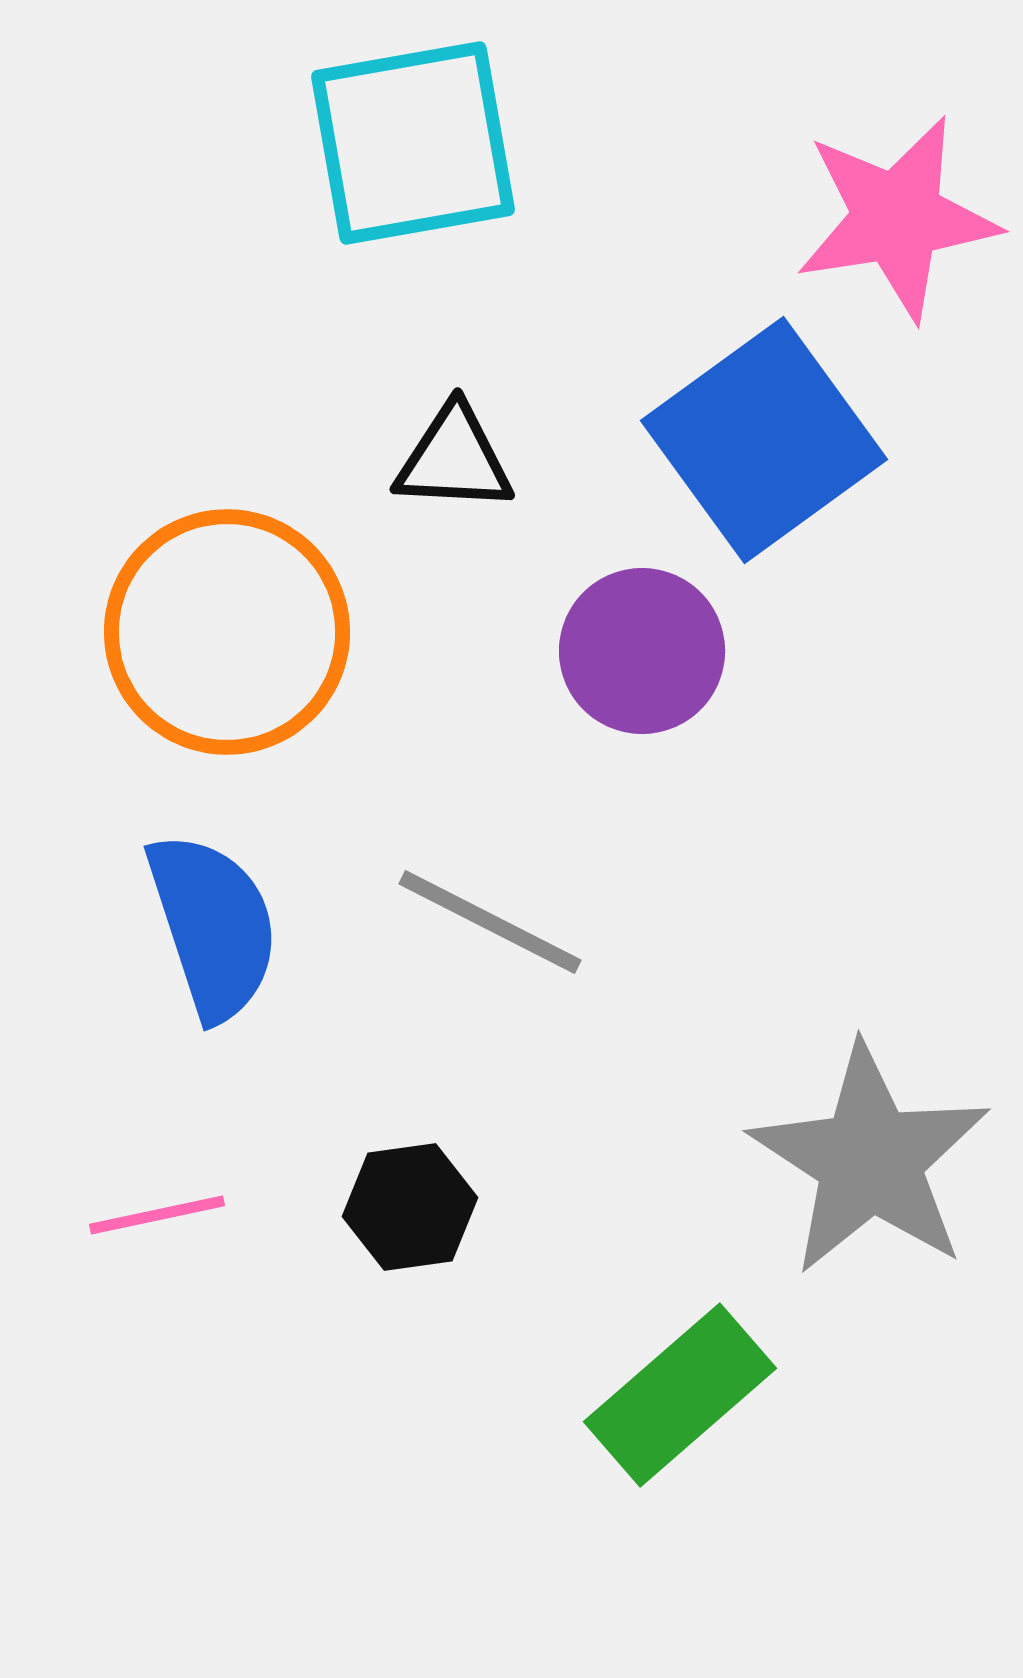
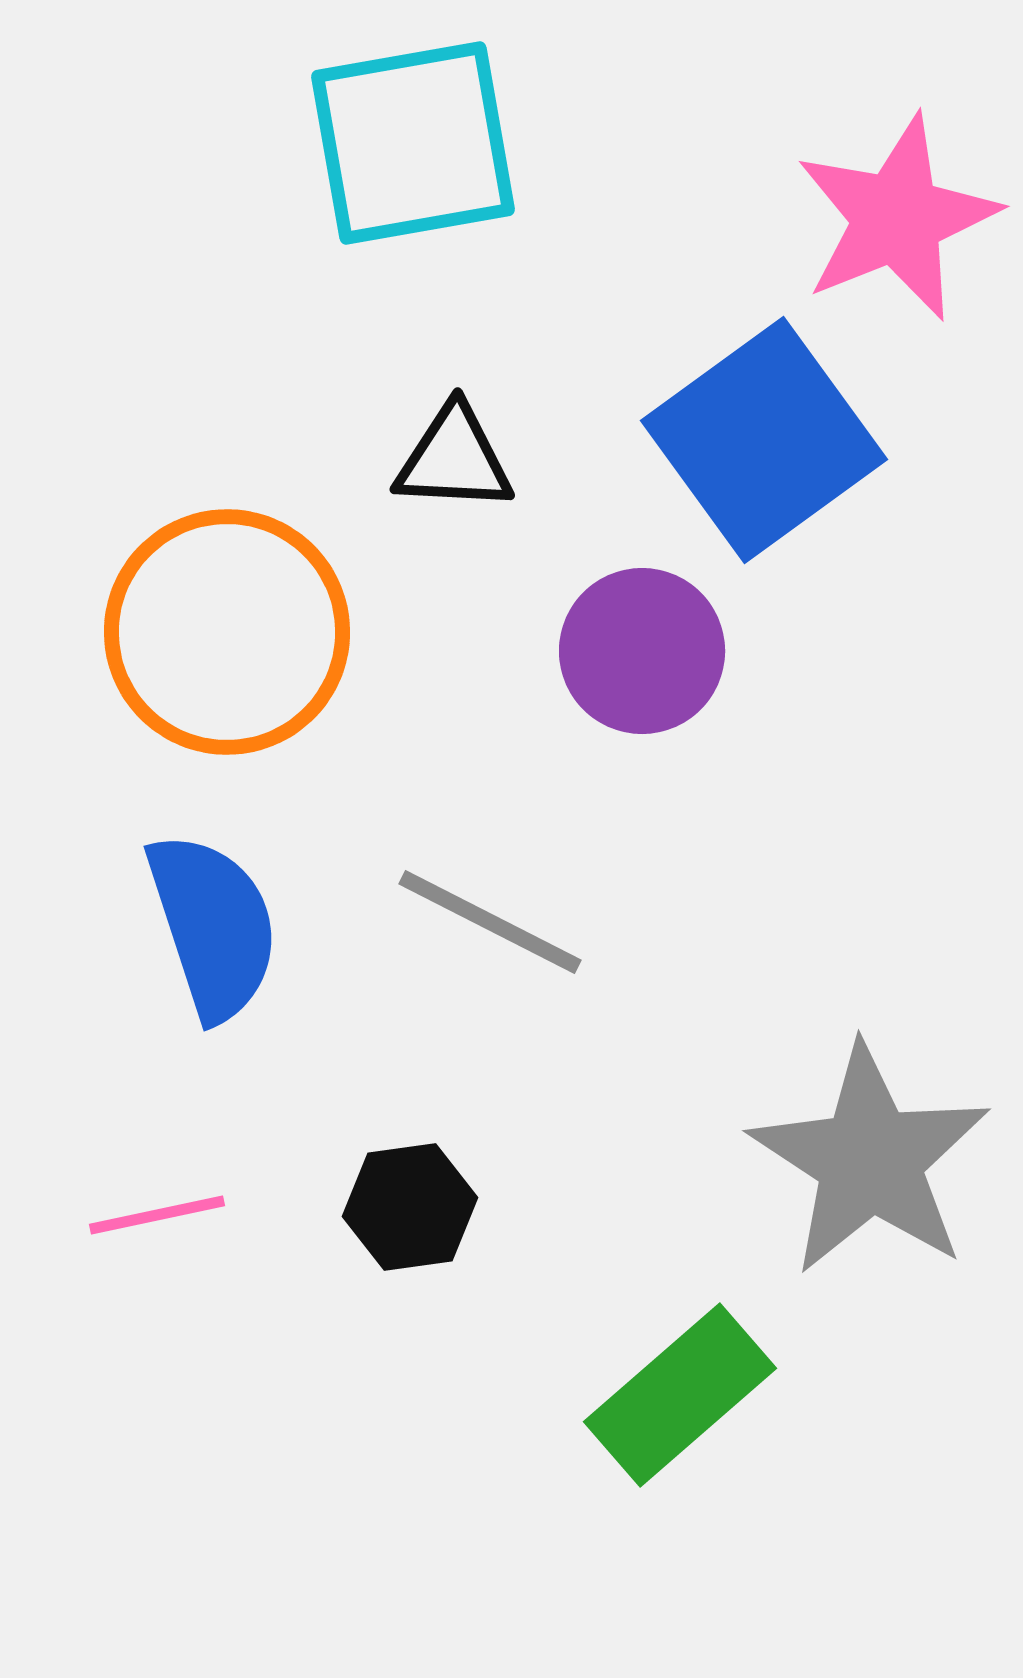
pink star: rotated 13 degrees counterclockwise
